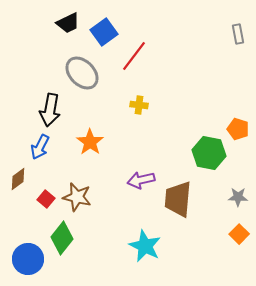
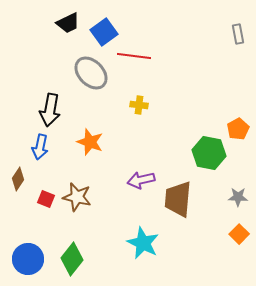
red line: rotated 60 degrees clockwise
gray ellipse: moved 9 px right
orange pentagon: rotated 25 degrees clockwise
orange star: rotated 16 degrees counterclockwise
blue arrow: rotated 15 degrees counterclockwise
brown diamond: rotated 20 degrees counterclockwise
red square: rotated 18 degrees counterclockwise
green diamond: moved 10 px right, 21 px down
cyan star: moved 2 px left, 3 px up
